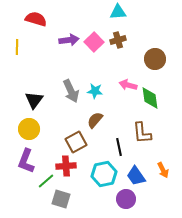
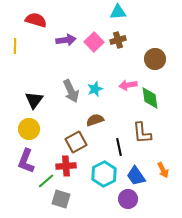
red semicircle: moved 1 px down
purple arrow: moved 3 px left
yellow line: moved 2 px left, 1 px up
pink arrow: rotated 24 degrees counterclockwise
cyan star: moved 2 px up; rotated 28 degrees counterclockwise
brown semicircle: rotated 30 degrees clockwise
cyan hexagon: rotated 15 degrees counterclockwise
purple circle: moved 2 px right
